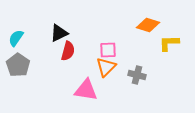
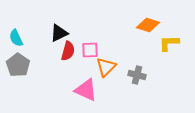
cyan semicircle: rotated 60 degrees counterclockwise
pink square: moved 18 px left
pink triangle: rotated 15 degrees clockwise
